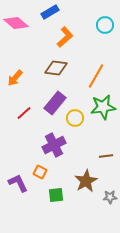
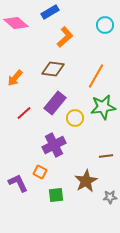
brown diamond: moved 3 px left, 1 px down
